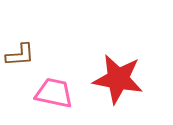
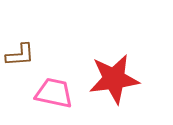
red star: moved 4 px left; rotated 18 degrees counterclockwise
